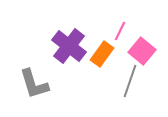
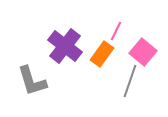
pink line: moved 4 px left
purple cross: moved 4 px left
pink square: moved 1 px right, 1 px down
gray L-shape: moved 2 px left, 3 px up
